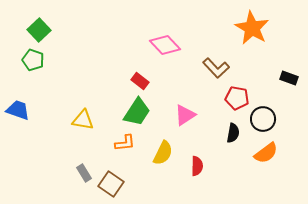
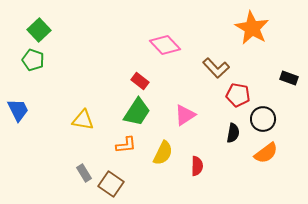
red pentagon: moved 1 px right, 3 px up
blue trapezoid: rotated 45 degrees clockwise
orange L-shape: moved 1 px right, 2 px down
